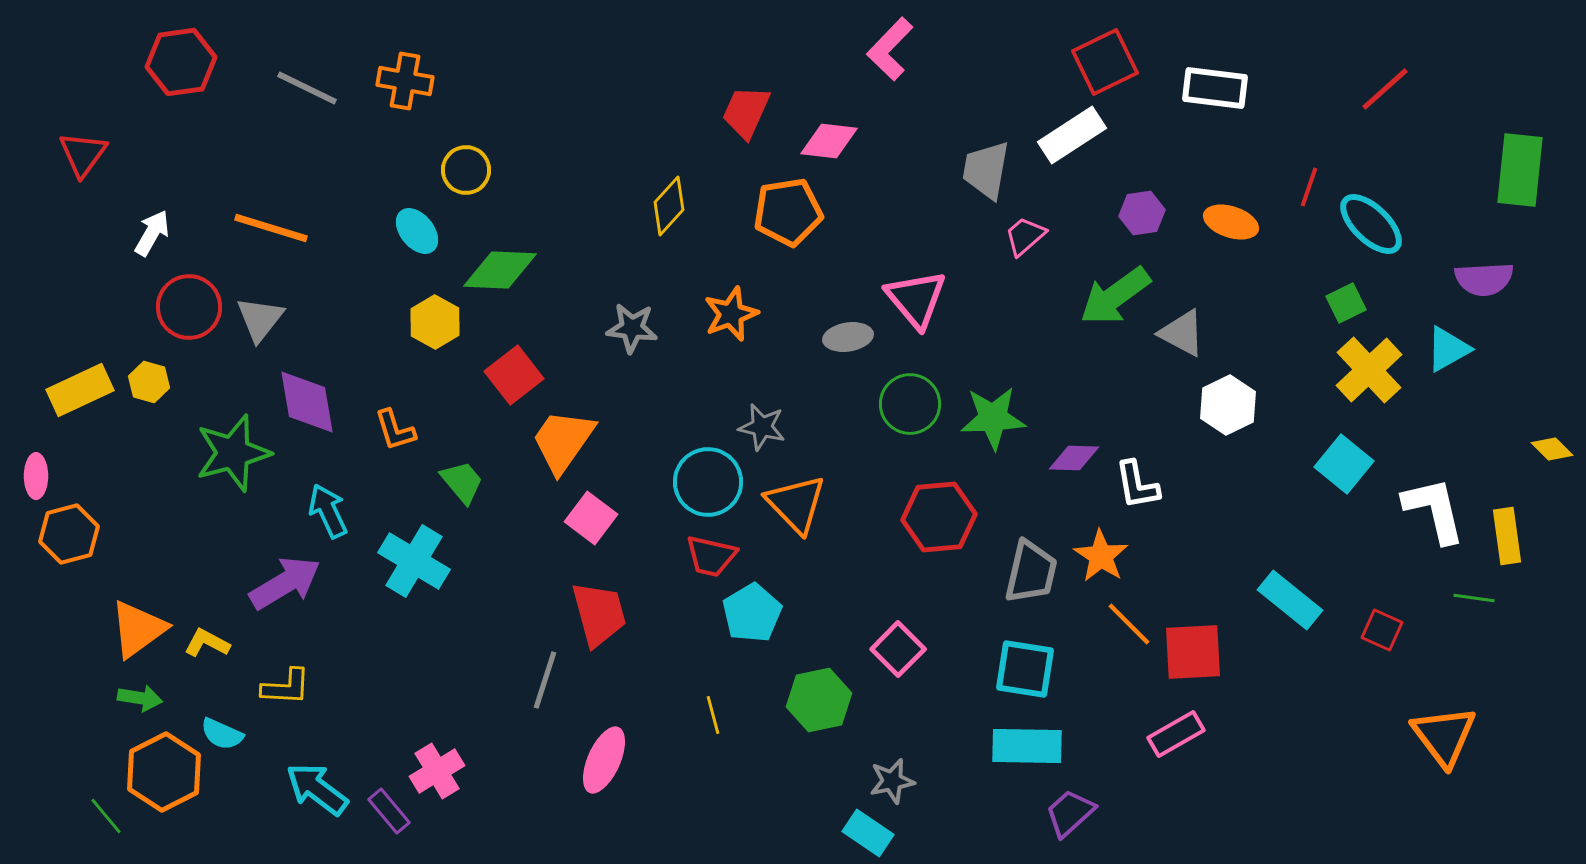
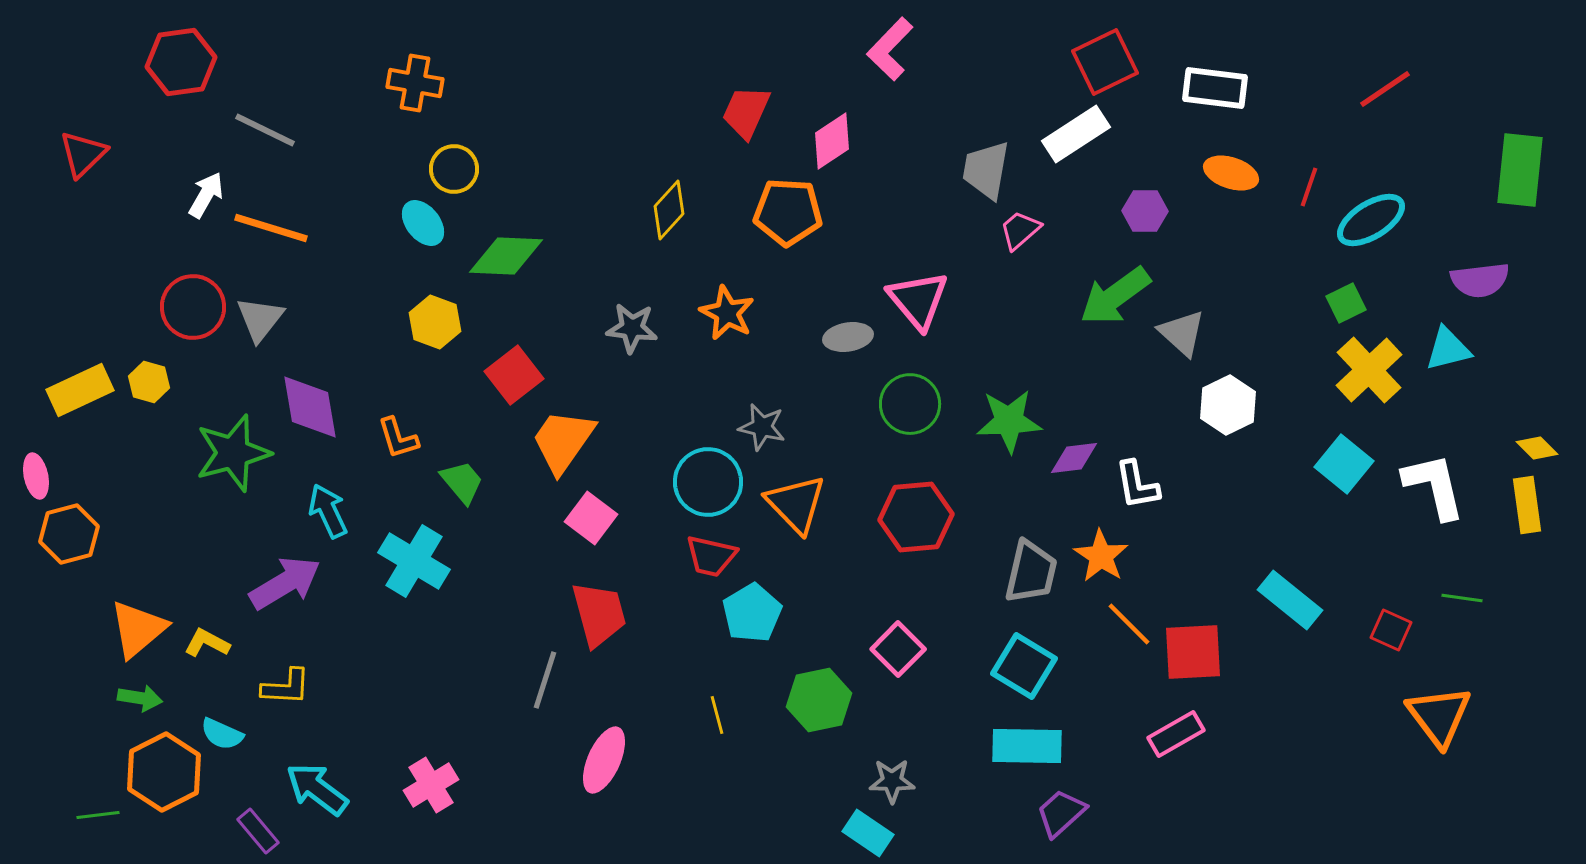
orange cross at (405, 81): moved 10 px right, 2 px down
gray line at (307, 88): moved 42 px left, 42 px down
red line at (1385, 89): rotated 8 degrees clockwise
white rectangle at (1072, 135): moved 4 px right, 1 px up
pink diamond at (829, 141): moved 3 px right; rotated 40 degrees counterclockwise
red triangle at (83, 154): rotated 10 degrees clockwise
yellow circle at (466, 170): moved 12 px left, 1 px up
yellow diamond at (669, 206): moved 4 px down
orange pentagon at (788, 212): rotated 12 degrees clockwise
purple hexagon at (1142, 213): moved 3 px right, 2 px up; rotated 9 degrees clockwise
orange ellipse at (1231, 222): moved 49 px up
cyan ellipse at (1371, 224): moved 4 px up; rotated 76 degrees counterclockwise
cyan ellipse at (417, 231): moved 6 px right, 8 px up
white arrow at (152, 233): moved 54 px right, 38 px up
pink trapezoid at (1025, 236): moved 5 px left, 6 px up
green diamond at (500, 270): moved 6 px right, 14 px up
purple semicircle at (1484, 279): moved 4 px left, 1 px down; rotated 4 degrees counterclockwise
pink triangle at (916, 299): moved 2 px right, 1 px down
red circle at (189, 307): moved 4 px right
orange star at (731, 314): moved 4 px left, 1 px up; rotated 24 degrees counterclockwise
yellow hexagon at (435, 322): rotated 9 degrees counterclockwise
gray triangle at (1182, 333): rotated 14 degrees clockwise
cyan triangle at (1448, 349): rotated 15 degrees clockwise
purple diamond at (307, 402): moved 3 px right, 5 px down
green star at (993, 418): moved 16 px right, 3 px down
orange L-shape at (395, 430): moved 3 px right, 8 px down
yellow diamond at (1552, 449): moved 15 px left, 1 px up
purple diamond at (1074, 458): rotated 9 degrees counterclockwise
pink ellipse at (36, 476): rotated 12 degrees counterclockwise
white L-shape at (1434, 510): moved 24 px up
red hexagon at (939, 517): moved 23 px left
yellow rectangle at (1507, 536): moved 20 px right, 31 px up
green line at (1474, 598): moved 12 px left
orange triangle at (138, 629): rotated 4 degrees counterclockwise
red square at (1382, 630): moved 9 px right
cyan square at (1025, 669): moved 1 px left, 3 px up; rotated 22 degrees clockwise
yellow line at (713, 715): moved 4 px right
orange triangle at (1444, 736): moved 5 px left, 20 px up
pink cross at (437, 771): moved 6 px left, 14 px down
gray star at (892, 781): rotated 12 degrees clockwise
purple rectangle at (389, 811): moved 131 px left, 20 px down
purple trapezoid at (1070, 813): moved 9 px left
green line at (106, 816): moved 8 px left, 1 px up; rotated 57 degrees counterclockwise
